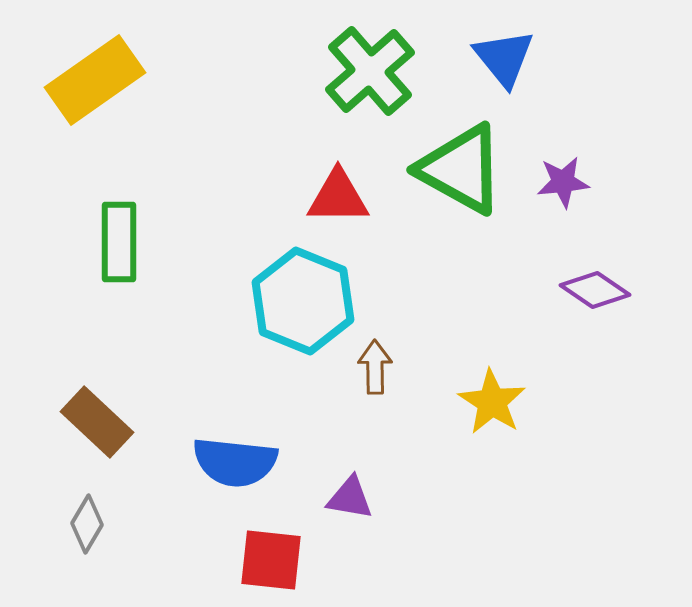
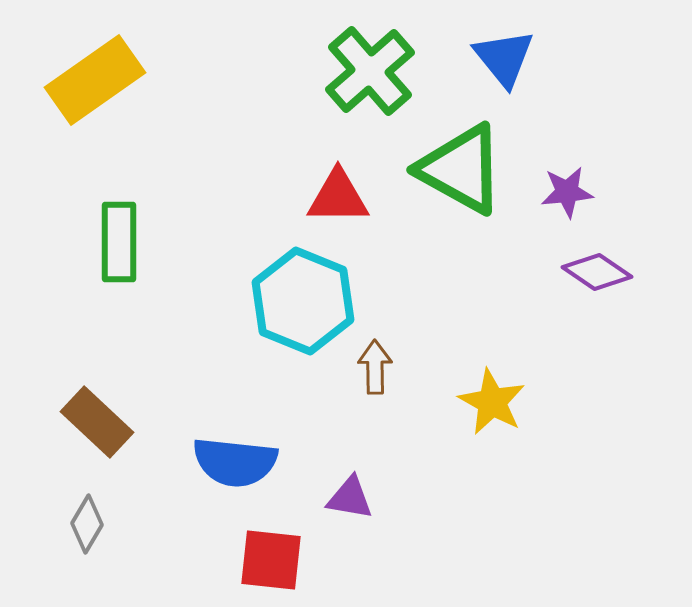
purple star: moved 4 px right, 10 px down
purple diamond: moved 2 px right, 18 px up
yellow star: rotated 4 degrees counterclockwise
